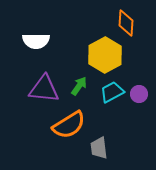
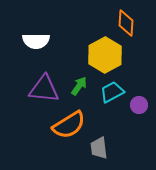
purple circle: moved 11 px down
